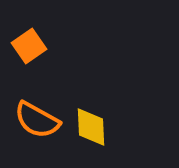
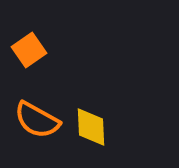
orange square: moved 4 px down
